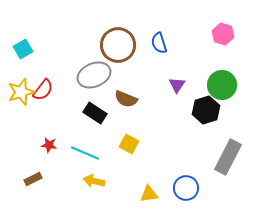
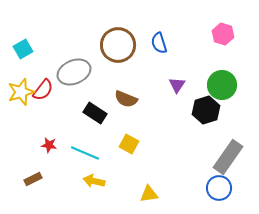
gray ellipse: moved 20 px left, 3 px up
gray rectangle: rotated 8 degrees clockwise
blue circle: moved 33 px right
